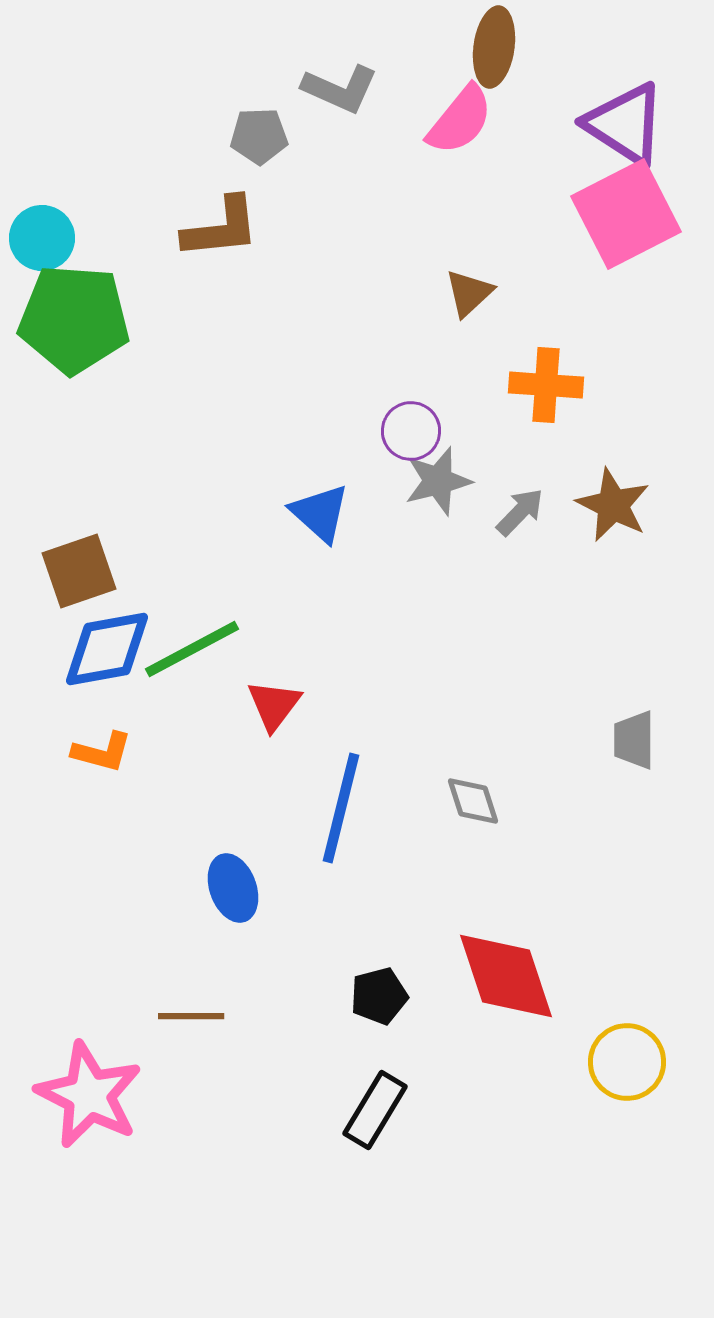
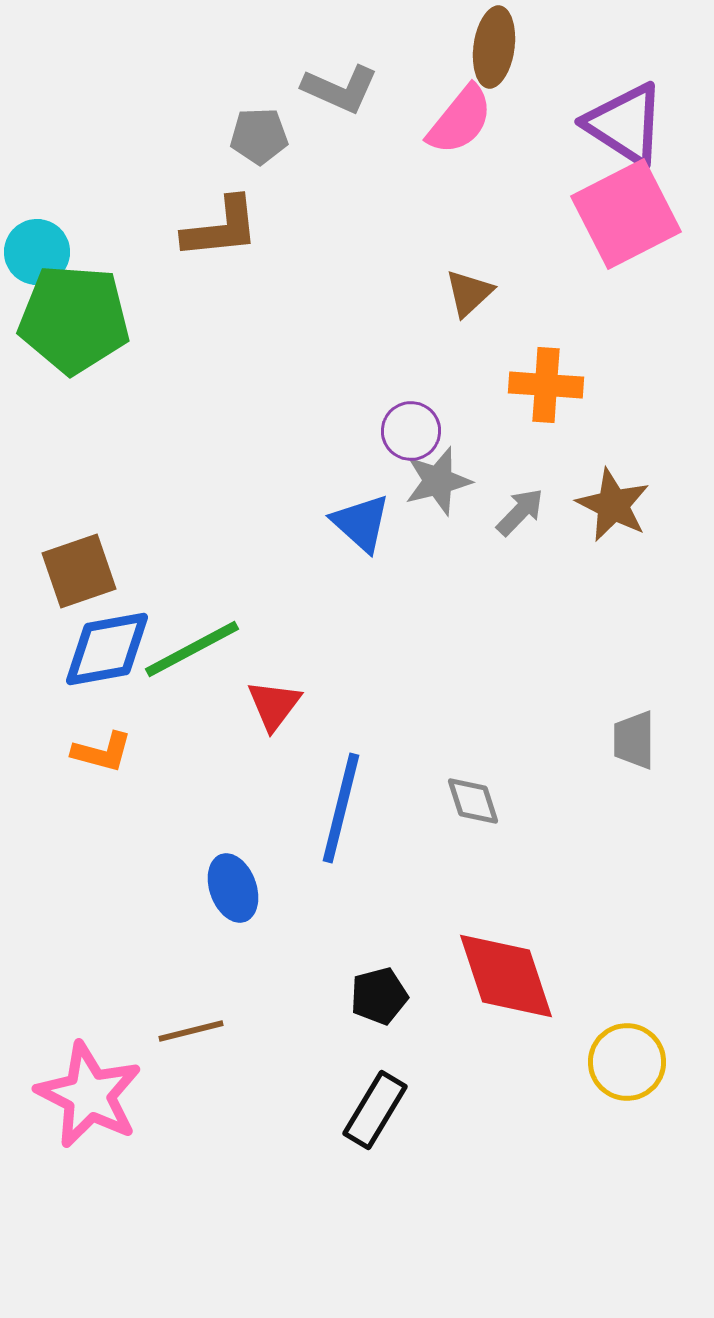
cyan circle: moved 5 px left, 14 px down
blue triangle: moved 41 px right, 10 px down
brown line: moved 15 px down; rotated 14 degrees counterclockwise
